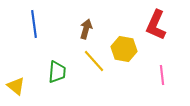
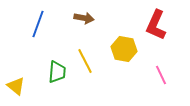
blue line: moved 4 px right; rotated 28 degrees clockwise
brown arrow: moved 2 px left, 11 px up; rotated 84 degrees clockwise
yellow line: moved 9 px left; rotated 15 degrees clockwise
pink line: moved 1 px left; rotated 18 degrees counterclockwise
